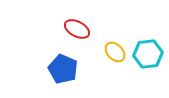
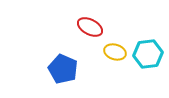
red ellipse: moved 13 px right, 2 px up
yellow ellipse: rotated 30 degrees counterclockwise
